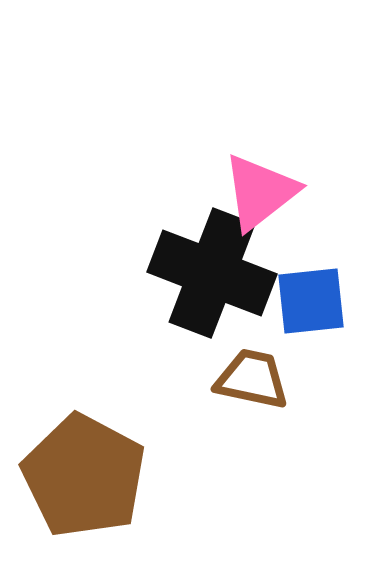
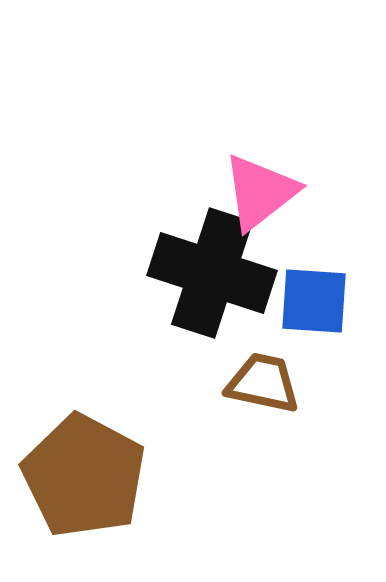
black cross: rotated 3 degrees counterclockwise
blue square: moved 3 px right; rotated 10 degrees clockwise
brown trapezoid: moved 11 px right, 4 px down
